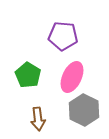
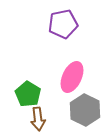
purple pentagon: moved 12 px up; rotated 16 degrees counterclockwise
green pentagon: moved 19 px down
gray hexagon: moved 1 px right
